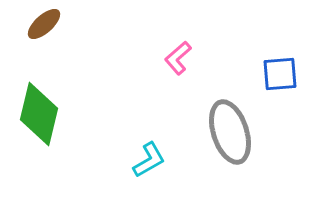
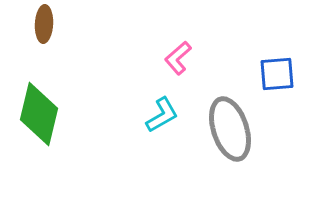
brown ellipse: rotated 45 degrees counterclockwise
blue square: moved 3 px left
gray ellipse: moved 3 px up
cyan L-shape: moved 13 px right, 45 px up
